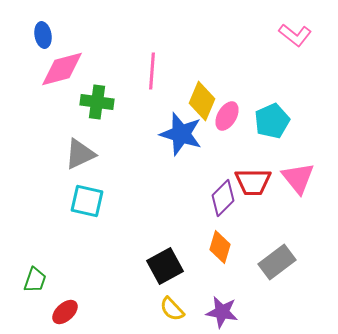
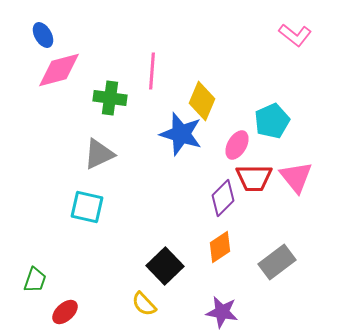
blue ellipse: rotated 20 degrees counterclockwise
pink diamond: moved 3 px left, 1 px down
green cross: moved 13 px right, 4 px up
pink ellipse: moved 10 px right, 29 px down
gray triangle: moved 19 px right
pink triangle: moved 2 px left, 1 px up
red trapezoid: moved 1 px right, 4 px up
cyan square: moved 6 px down
orange diamond: rotated 40 degrees clockwise
black square: rotated 15 degrees counterclockwise
yellow semicircle: moved 28 px left, 5 px up
